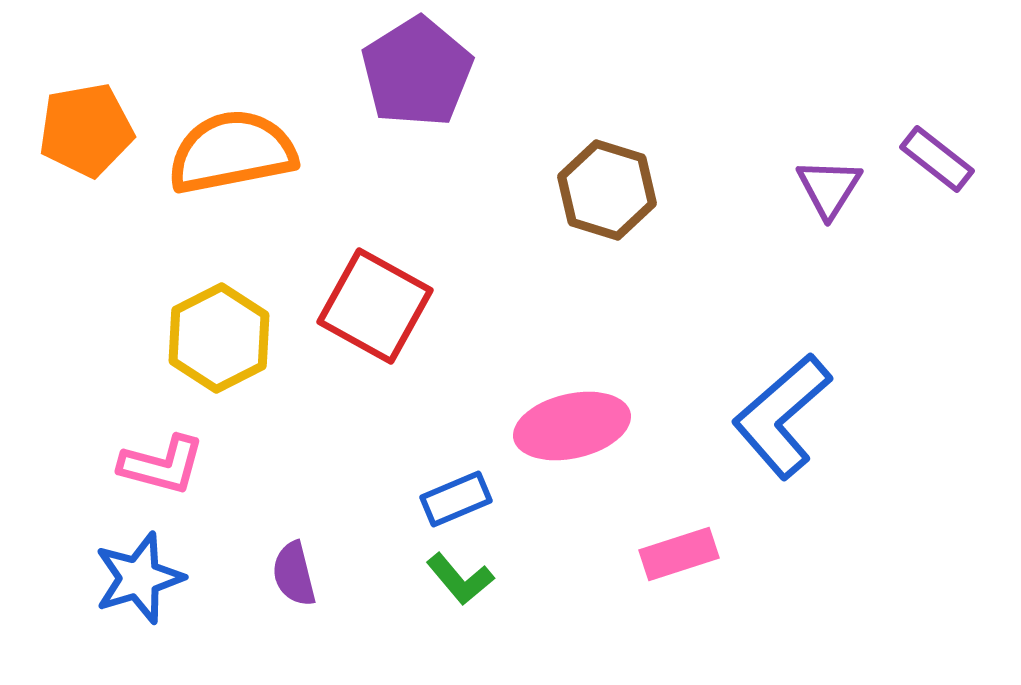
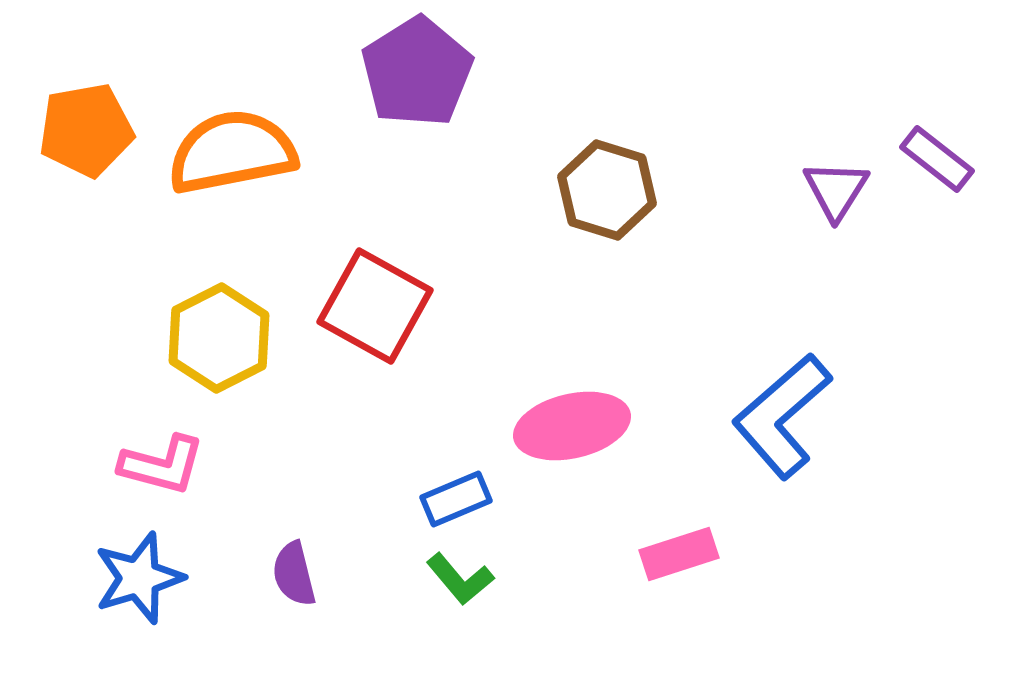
purple triangle: moved 7 px right, 2 px down
